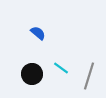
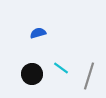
blue semicircle: rotated 56 degrees counterclockwise
